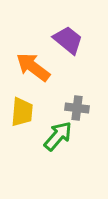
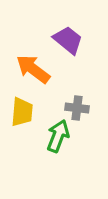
orange arrow: moved 2 px down
green arrow: rotated 20 degrees counterclockwise
